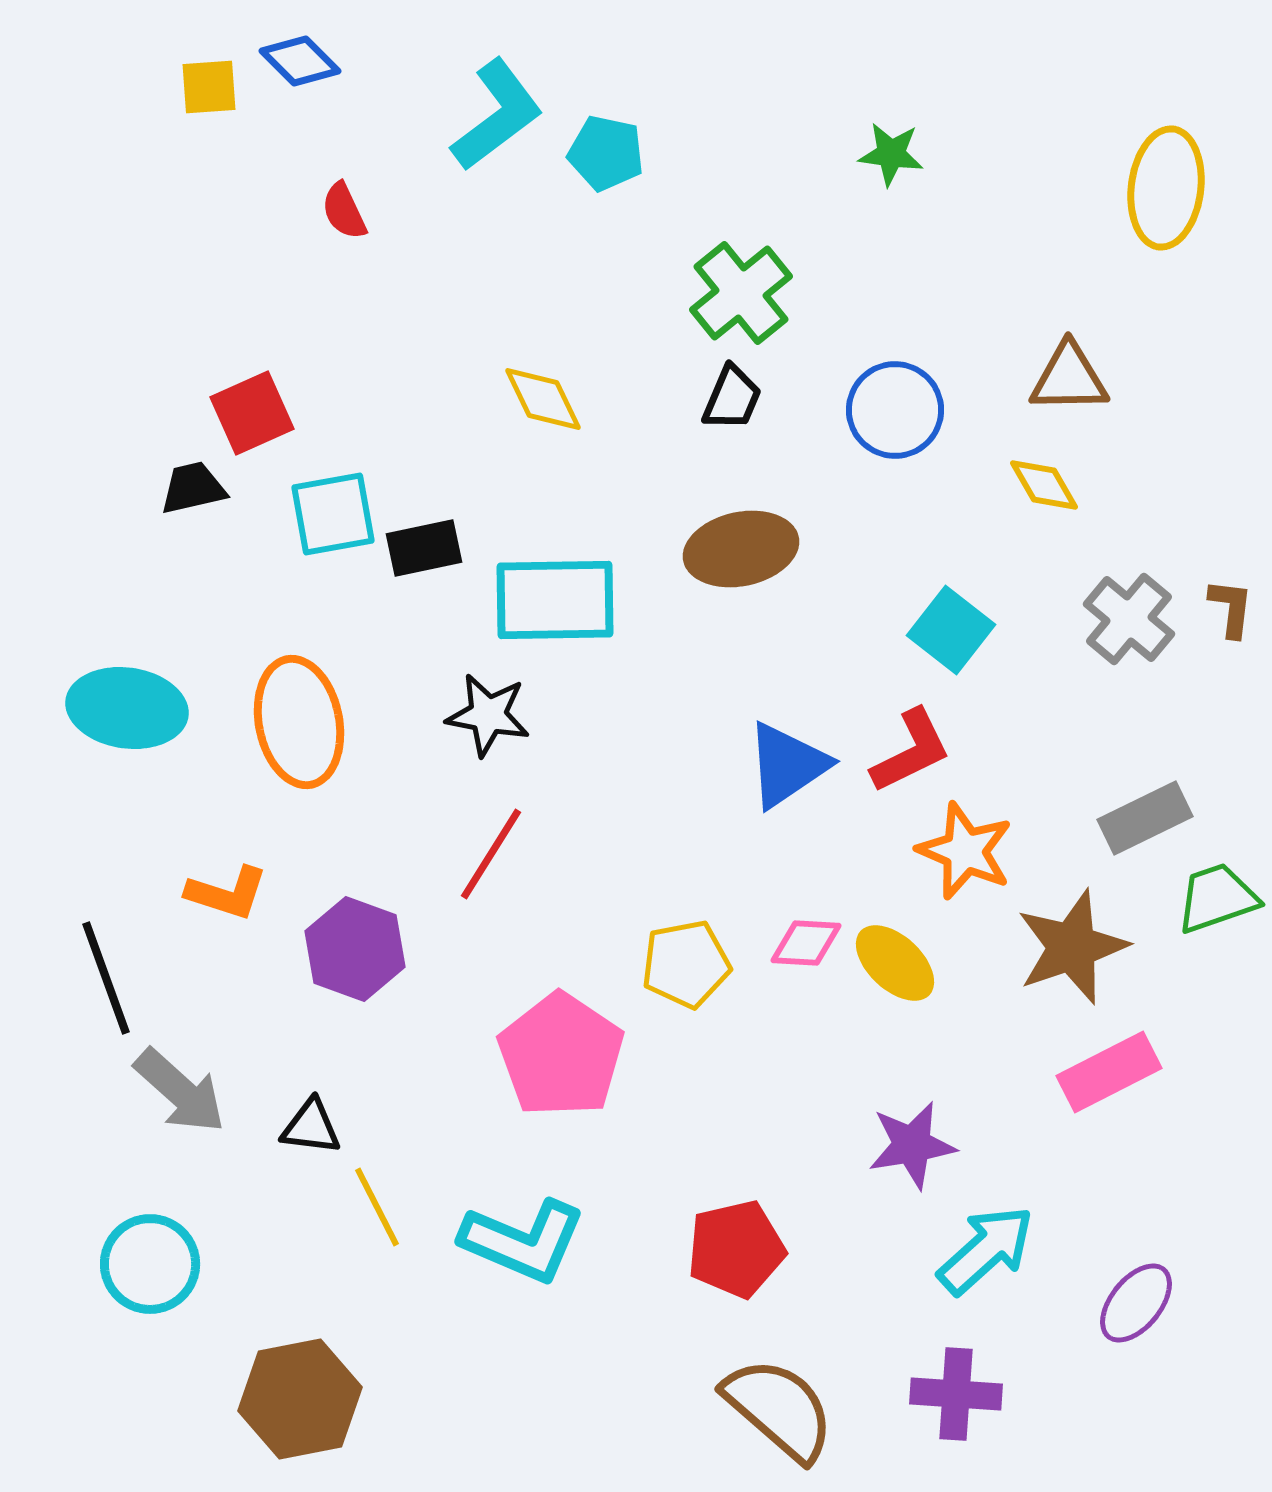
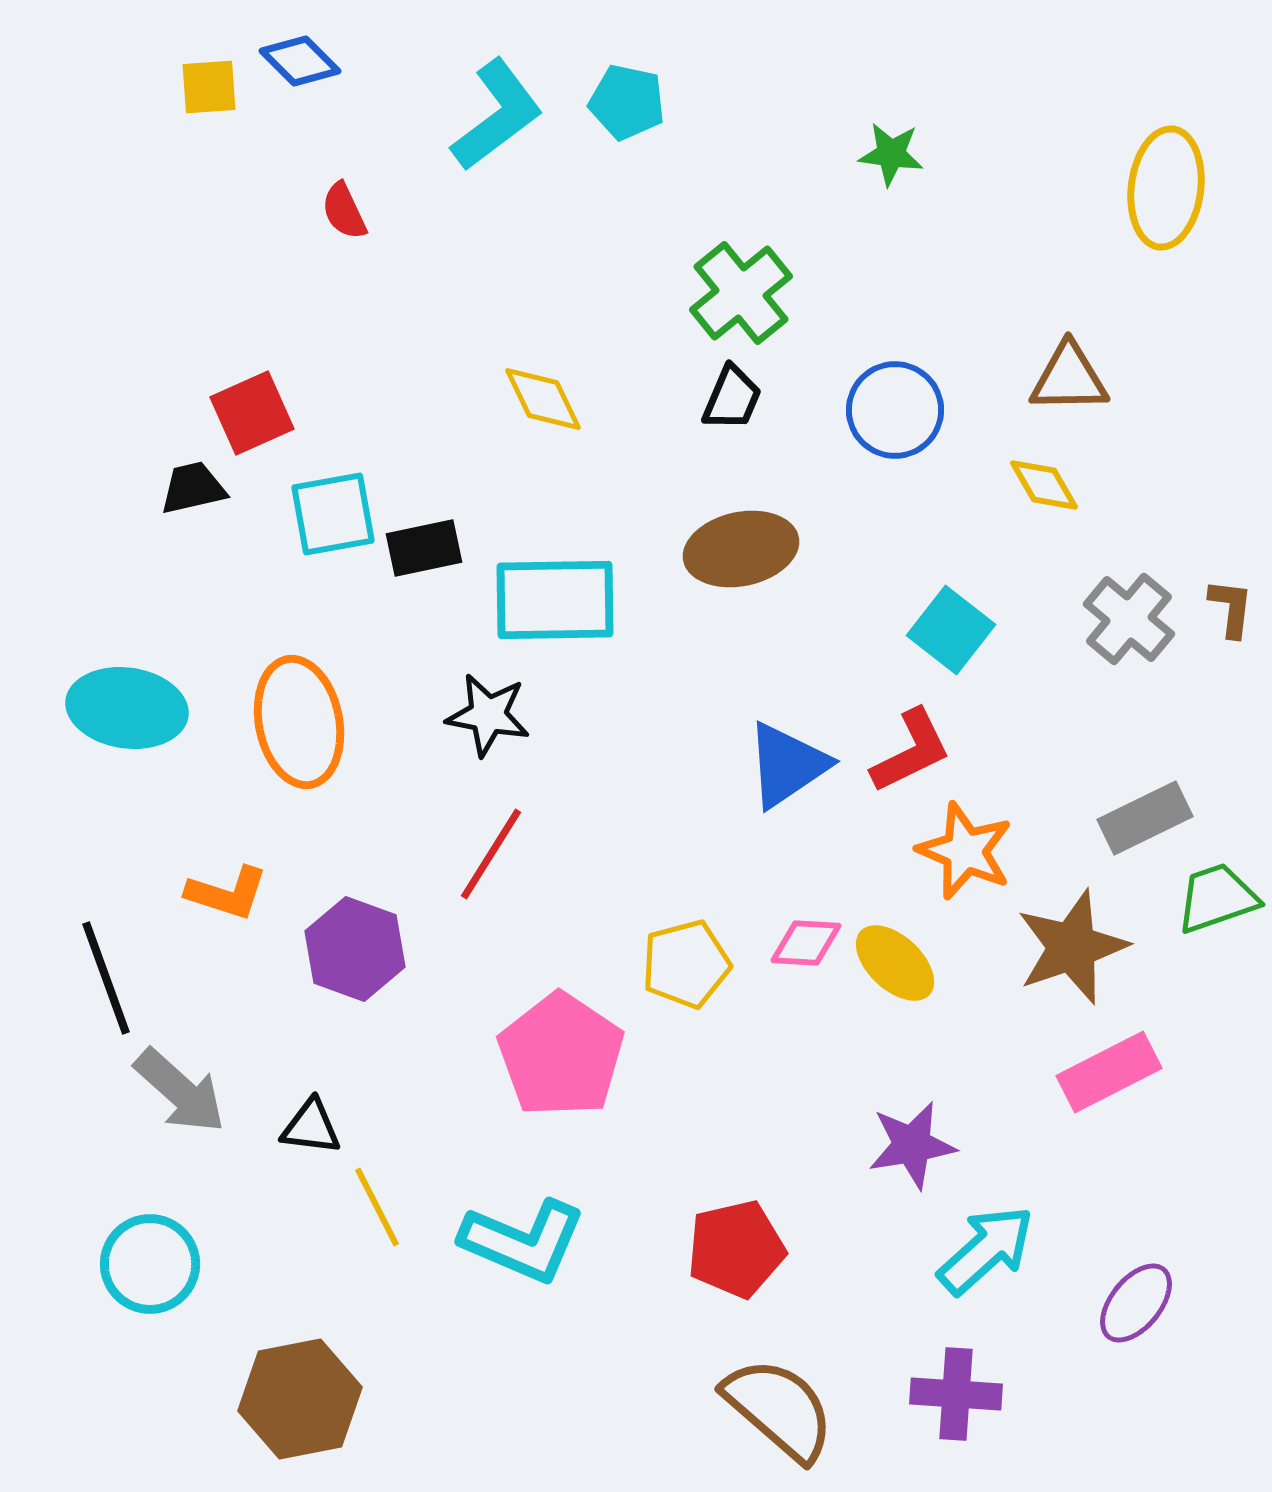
cyan pentagon at (606, 153): moved 21 px right, 51 px up
yellow pentagon at (686, 964): rotated 4 degrees counterclockwise
